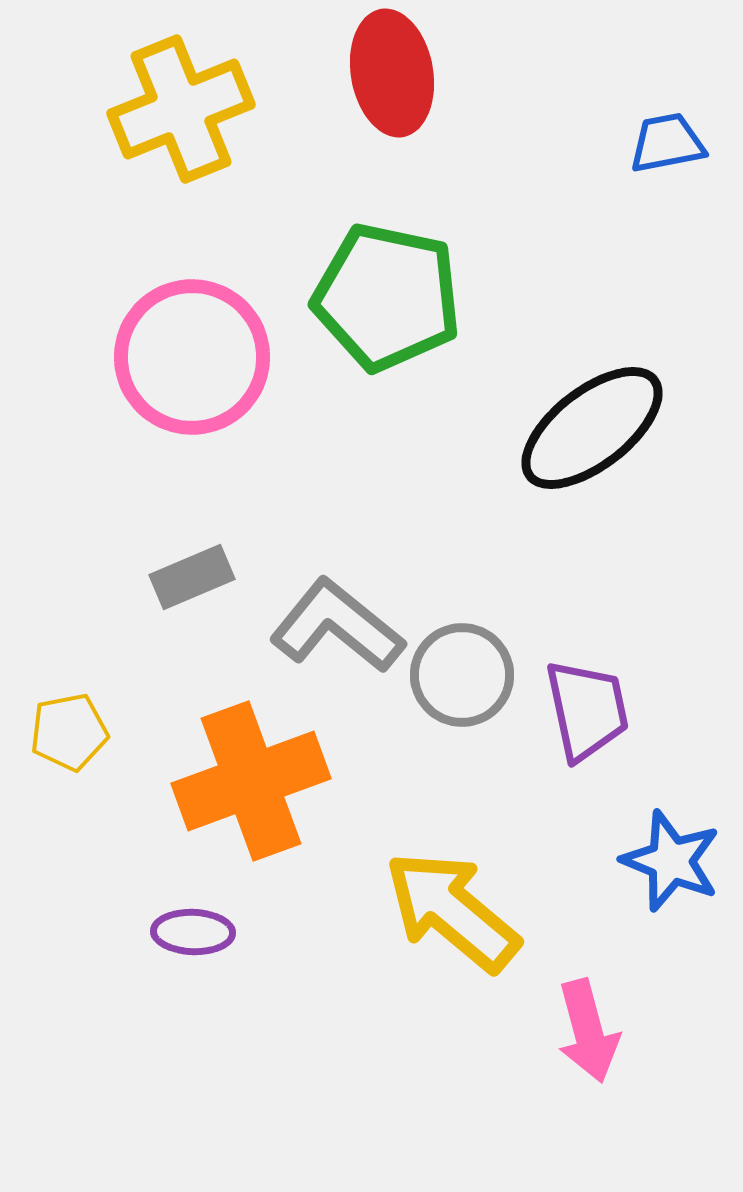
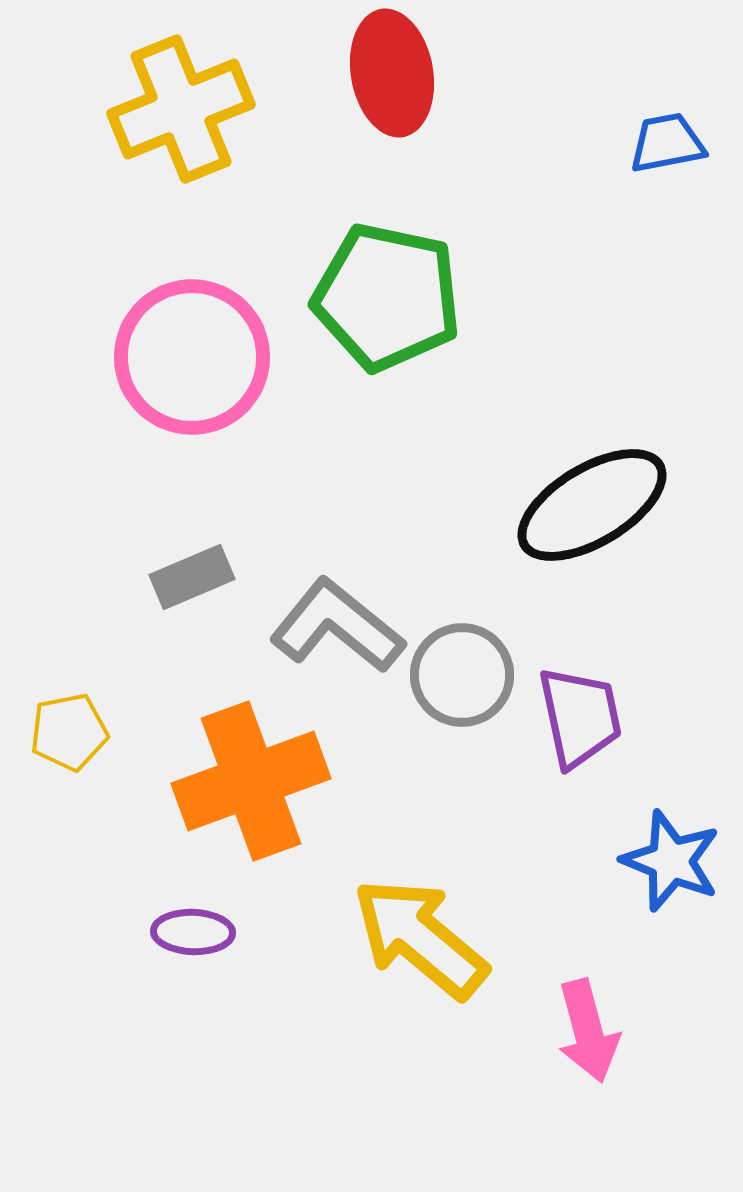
black ellipse: moved 77 px down; rotated 7 degrees clockwise
purple trapezoid: moved 7 px left, 7 px down
yellow arrow: moved 32 px left, 27 px down
